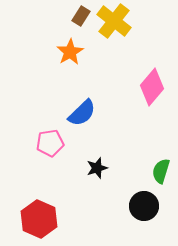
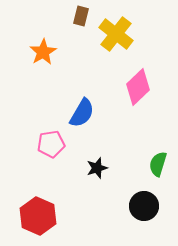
brown rectangle: rotated 18 degrees counterclockwise
yellow cross: moved 2 px right, 13 px down
orange star: moved 27 px left
pink diamond: moved 14 px left; rotated 6 degrees clockwise
blue semicircle: rotated 16 degrees counterclockwise
pink pentagon: moved 1 px right, 1 px down
green semicircle: moved 3 px left, 7 px up
red hexagon: moved 1 px left, 3 px up
